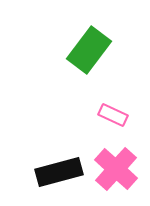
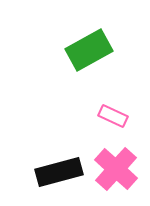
green rectangle: rotated 24 degrees clockwise
pink rectangle: moved 1 px down
